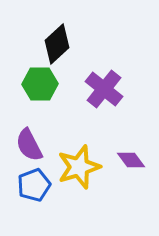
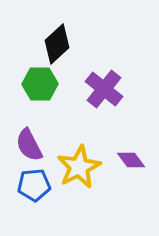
yellow star: rotated 9 degrees counterclockwise
blue pentagon: rotated 16 degrees clockwise
